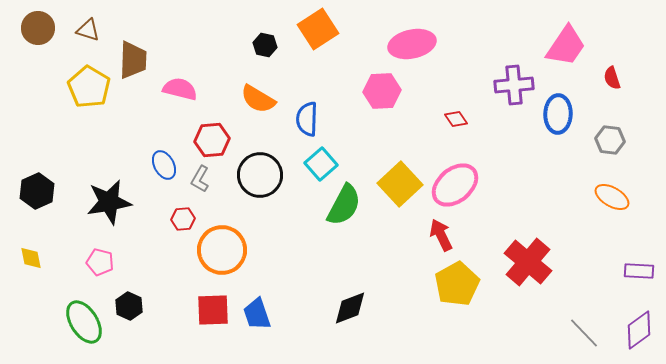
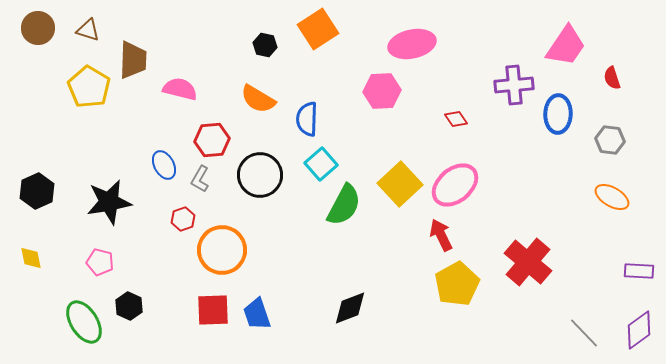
red hexagon at (183, 219): rotated 15 degrees counterclockwise
